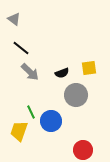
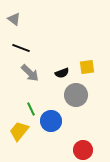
black line: rotated 18 degrees counterclockwise
yellow square: moved 2 px left, 1 px up
gray arrow: moved 1 px down
green line: moved 3 px up
yellow trapezoid: rotated 20 degrees clockwise
